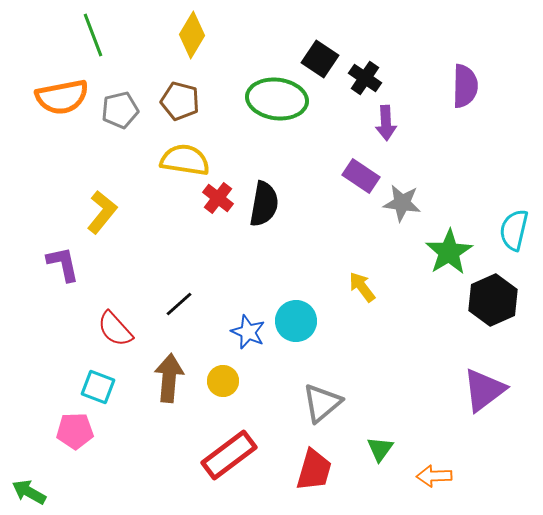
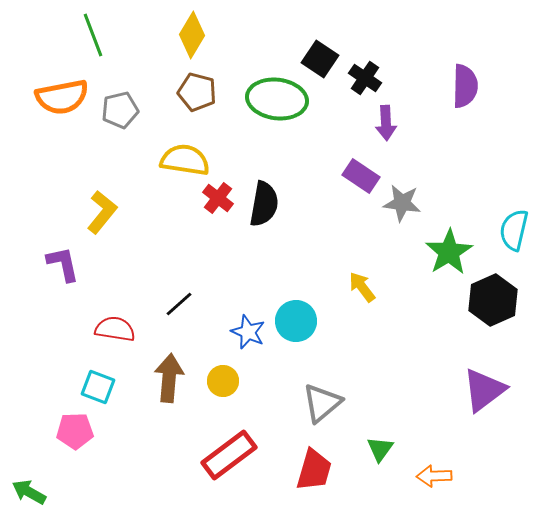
brown pentagon: moved 17 px right, 9 px up
red semicircle: rotated 141 degrees clockwise
